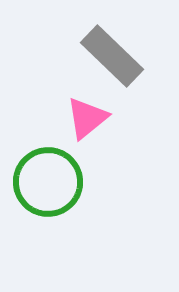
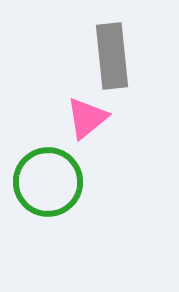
gray rectangle: rotated 40 degrees clockwise
